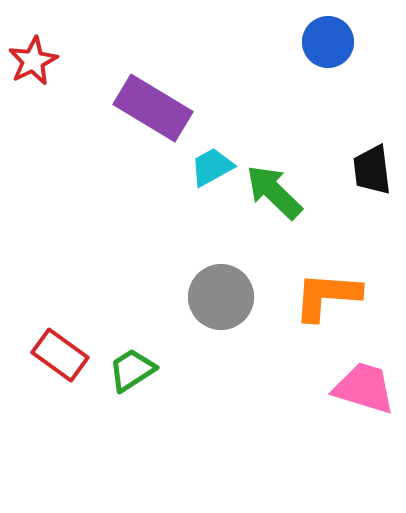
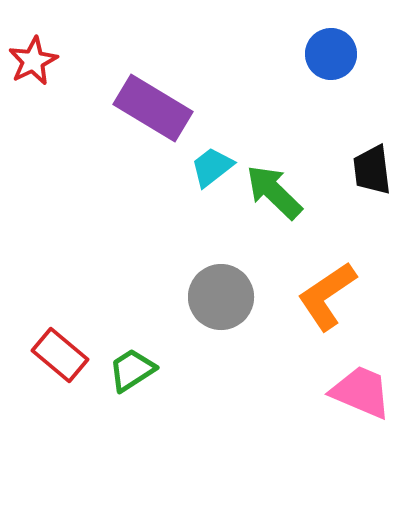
blue circle: moved 3 px right, 12 px down
cyan trapezoid: rotated 9 degrees counterclockwise
orange L-shape: rotated 38 degrees counterclockwise
red rectangle: rotated 4 degrees clockwise
pink trapezoid: moved 3 px left, 4 px down; rotated 6 degrees clockwise
